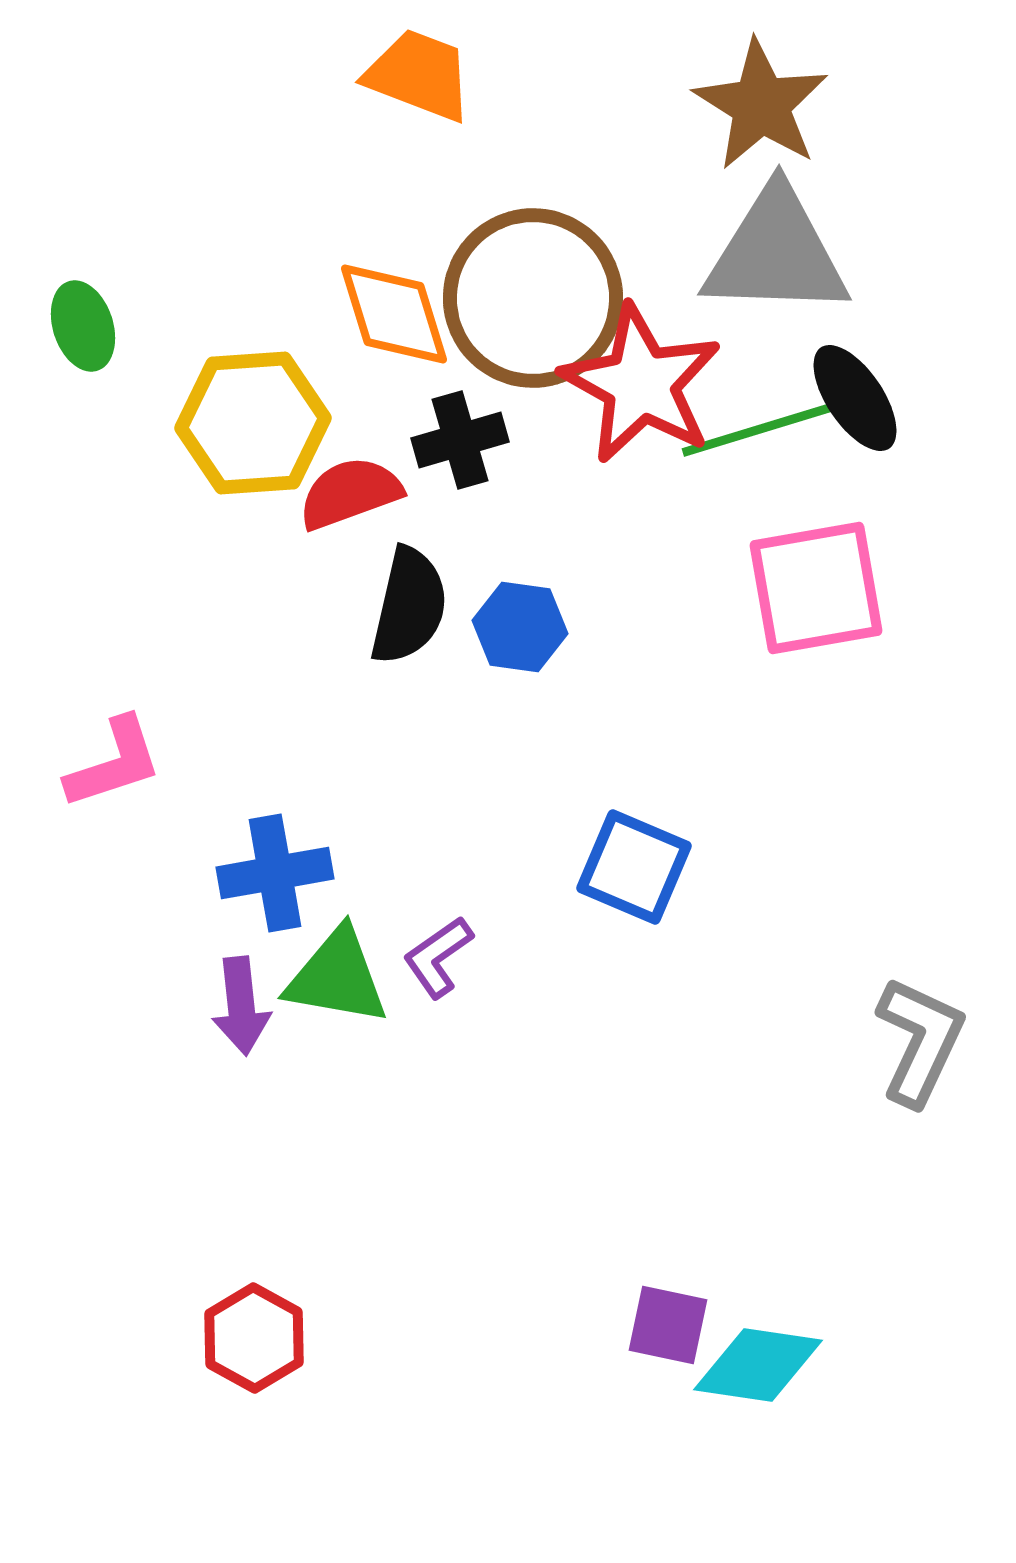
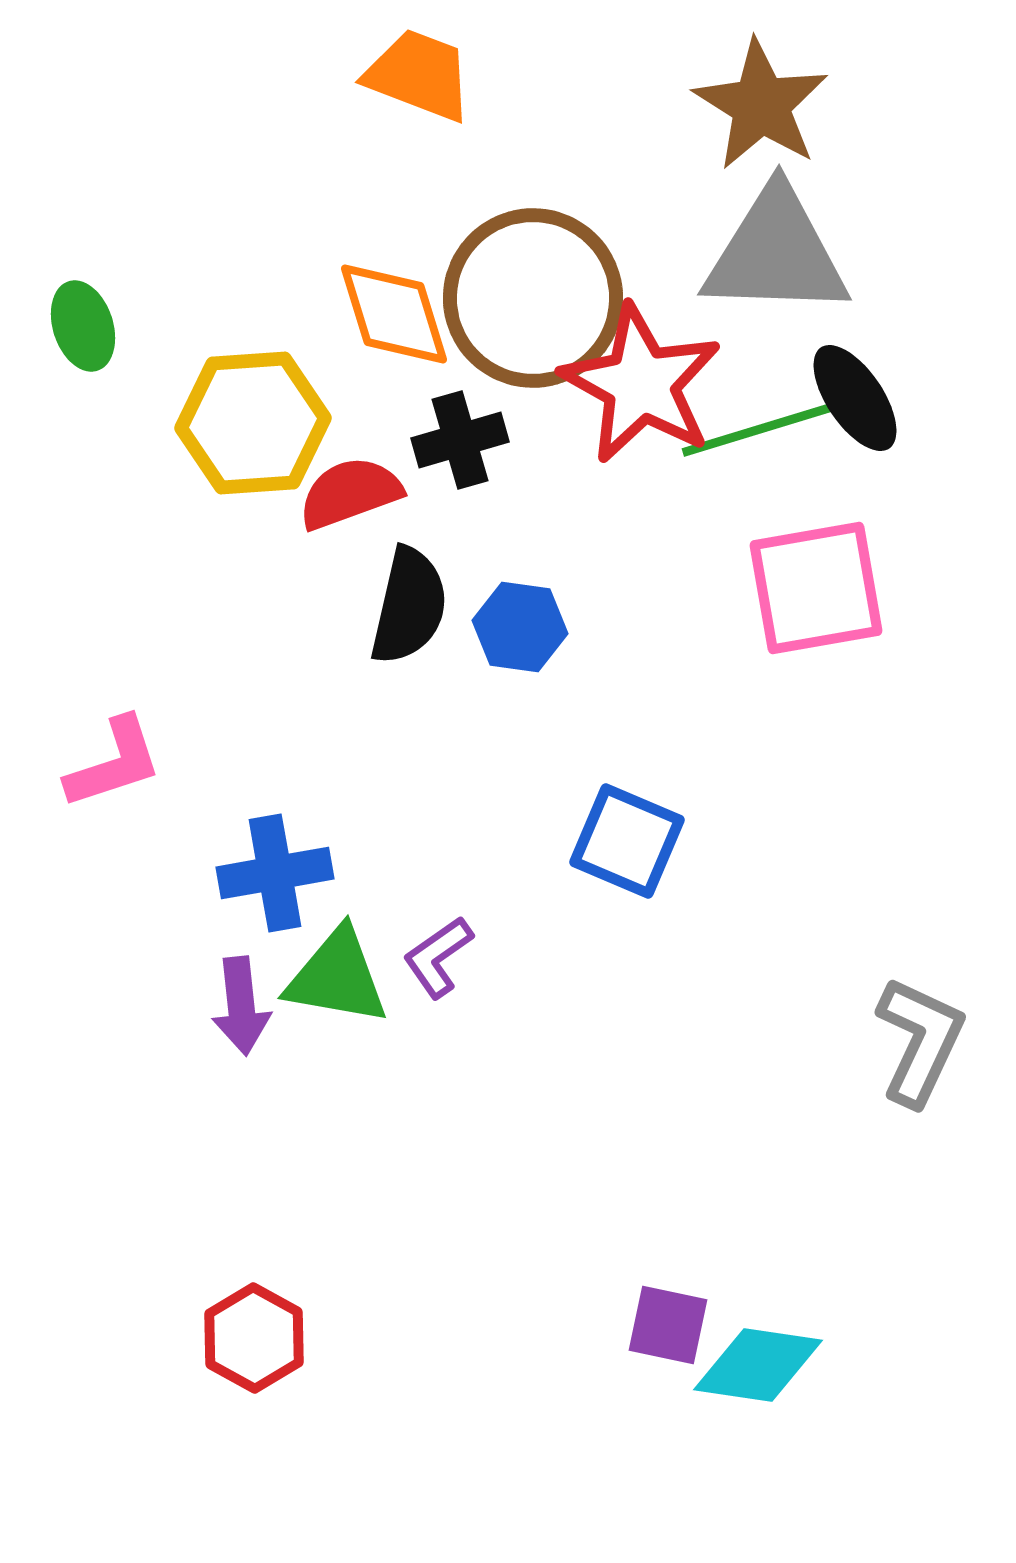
blue square: moved 7 px left, 26 px up
